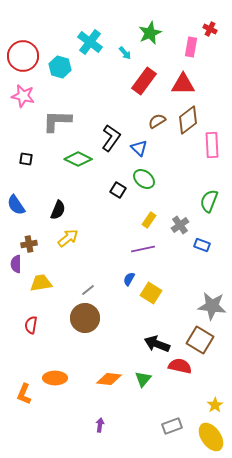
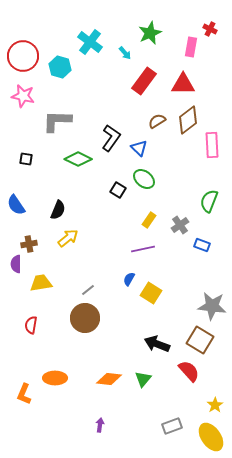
red semicircle at (180, 366): moved 9 px right, 5 px down; rotated 35 degrees clockwise
